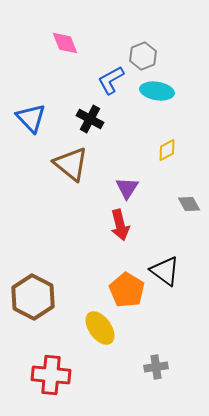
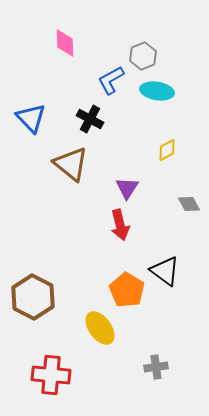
pink diamond: rotated 20 degrees clockwise
